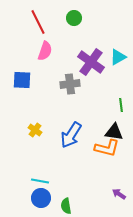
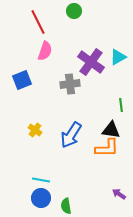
green circle: moved 7 px up
blue square: rotated 24 degrees counterclockwise
black triangle: moved 3 px left, 2 px up
orange L-shape: rotated 15 degrees counterclockwise
cyan line: moved 1 px right, 1 px up
